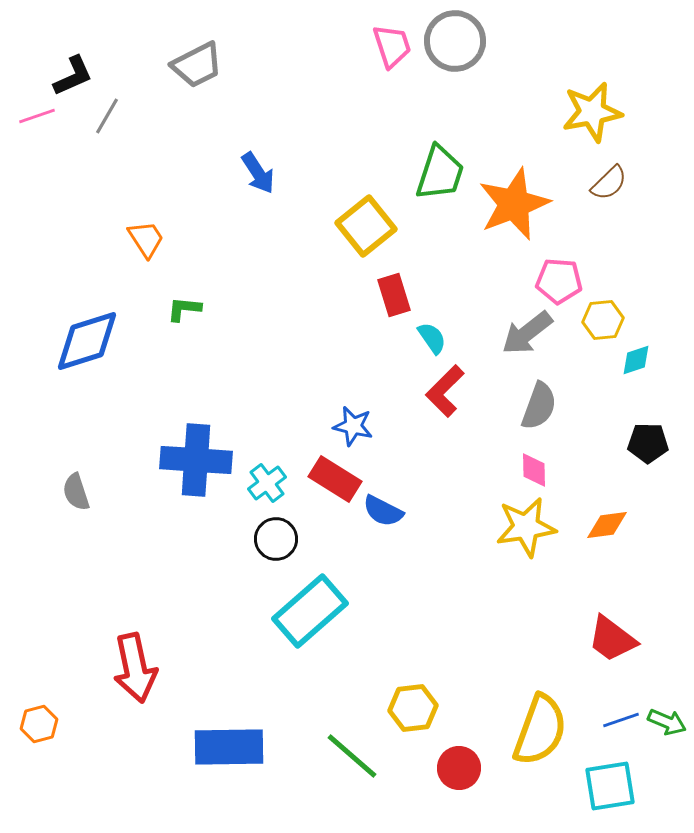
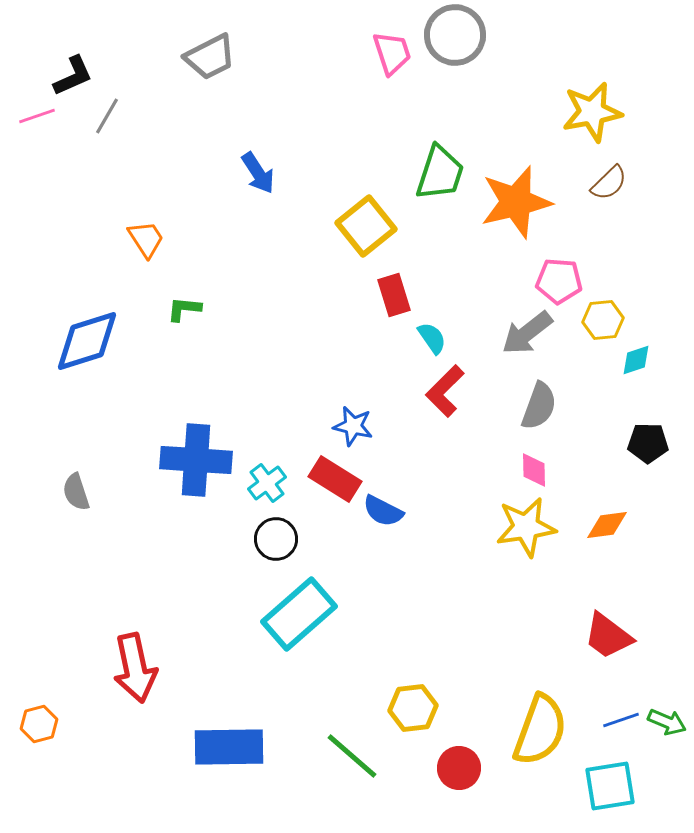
gray circle at (455, 41): moved 6 px up
pink trapezoid at (392, 46): moved 7 px down
gray trapezoid at (197, 65): moved 13 px right, 8 px up
orange star at (514, 204): moved 2 px right, 2 px up; rotated 8 degrees clockwise
cyan rectangle at (310, 611): moved 11 px left, 3 px down
red trapezoid at (612, 639): moved 4 px left, 3 px up
